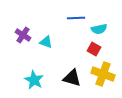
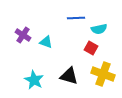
red square: moved 3 px left, 1 px up
black triangle: moved 3 px left, 2 px up
